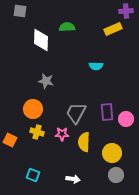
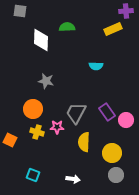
purple rectangle: rotated 30 degrees counterclockwise
pink circle: moved 1 px down
pink star: moved 5 px left, 7 px up
